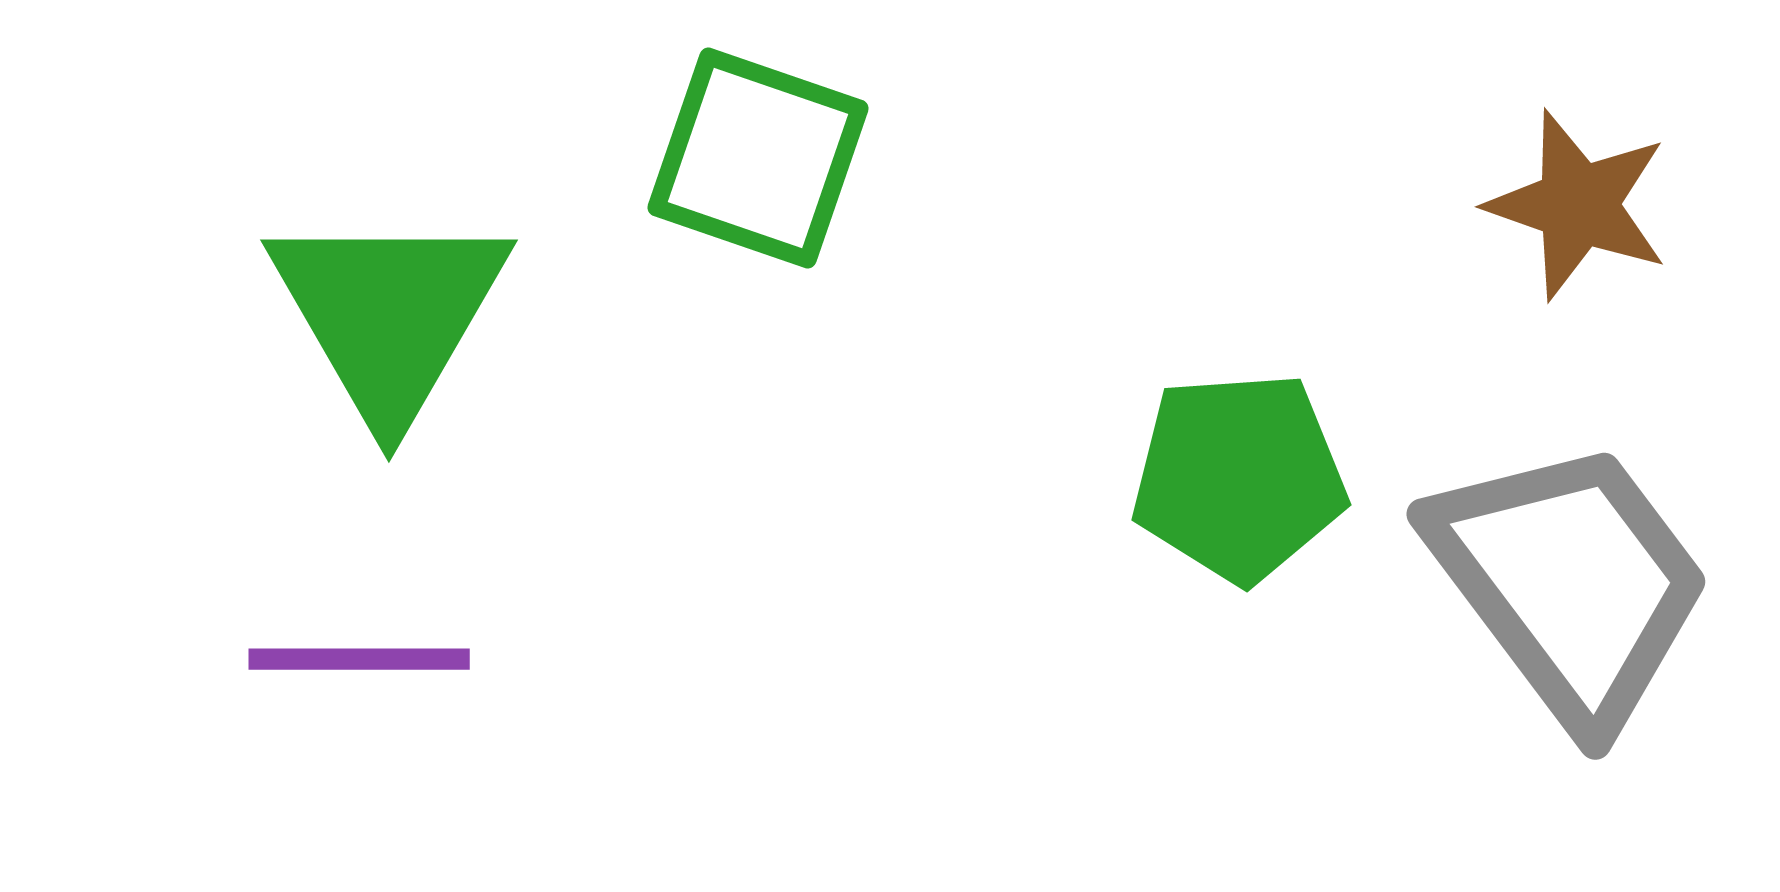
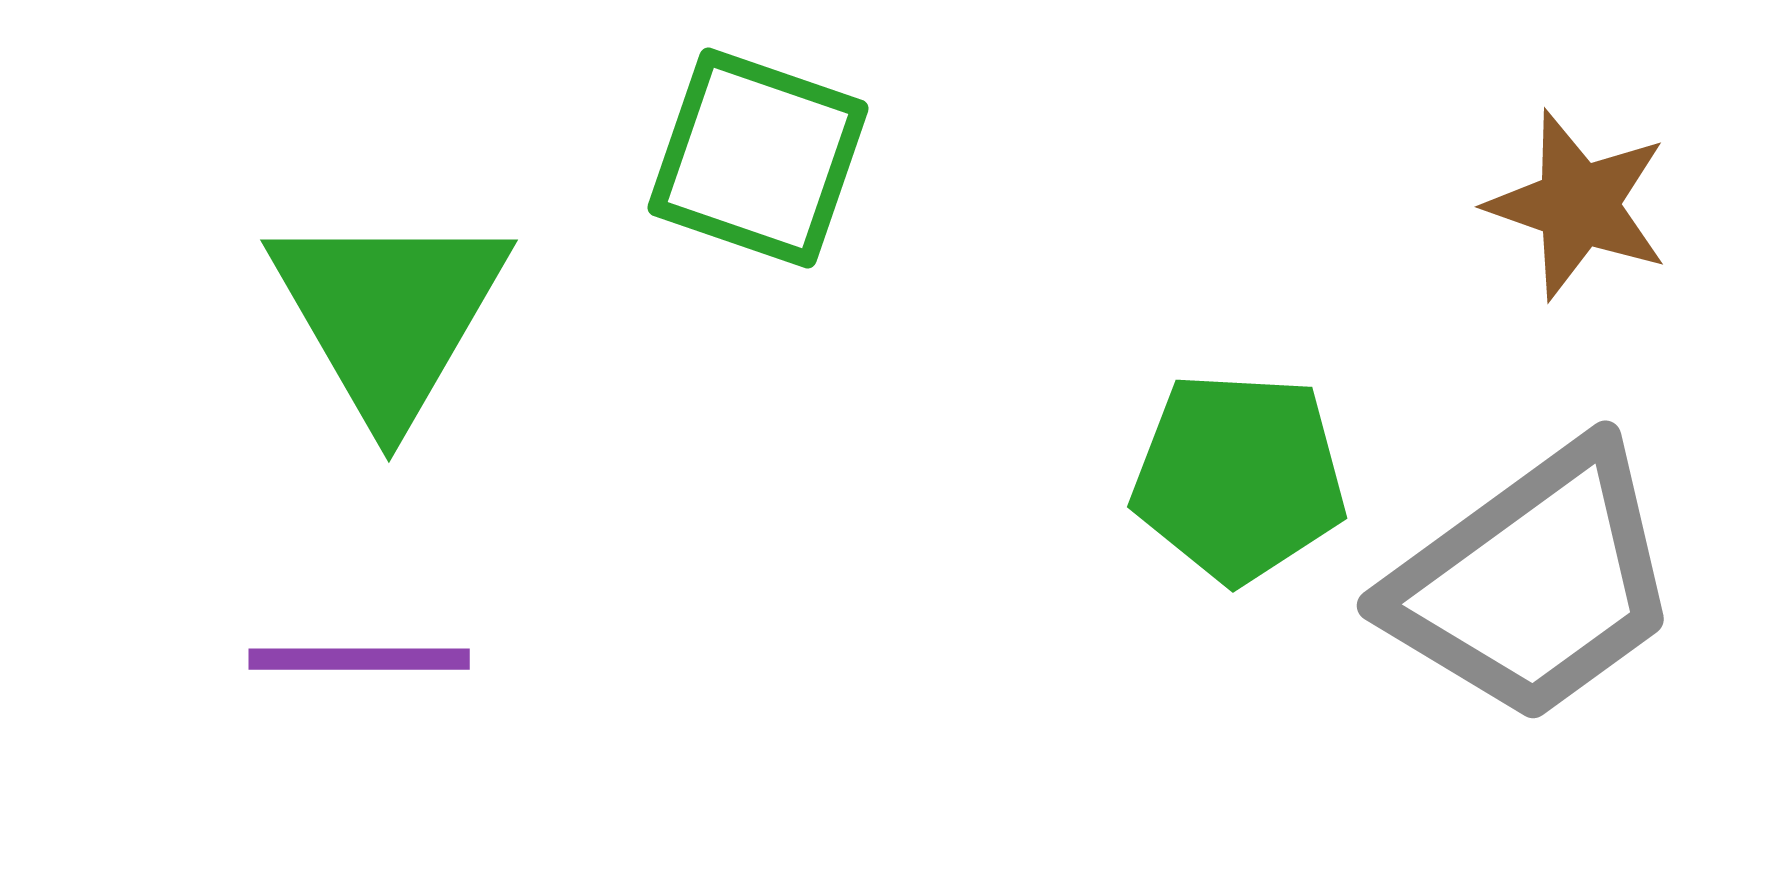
green pentagon: rotated 7 degrees clockwise
gray trapezoid: moved 36 px left; rotated 91 degrees clockwise
